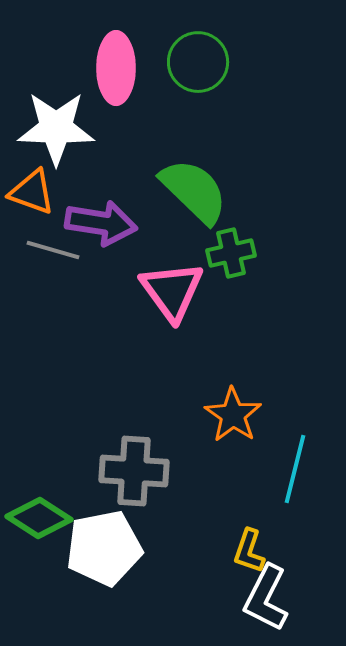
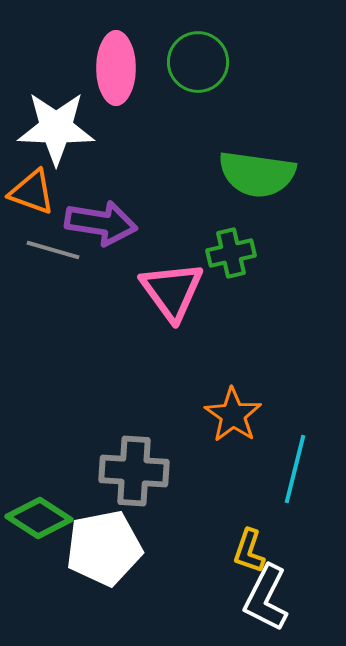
green semicircle: moved 63 px right, 17 px up; rotated 144 degrees clockwise
